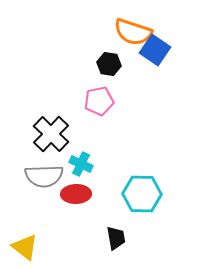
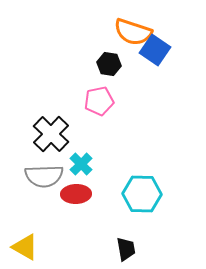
cyan cross: rotated 20 degrees clockwise
black trapezoid: moved 10 px right, 11 px down
yellow triangle: rotated 8 degrees counterclockwise
